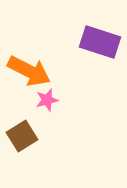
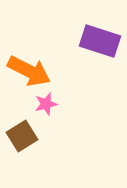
purple rectangle: moved 1 px up
pink star: moved 1 px left, 4 px down
